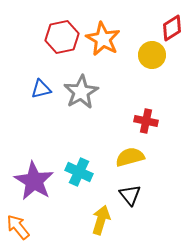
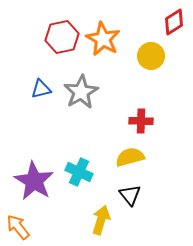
red diamond: moved 2 px right, 6 px up
yellow circle: moved 1 px left, 1 px down
red cross: moved 5 px left; rotated 10 degrees counterclockwise
